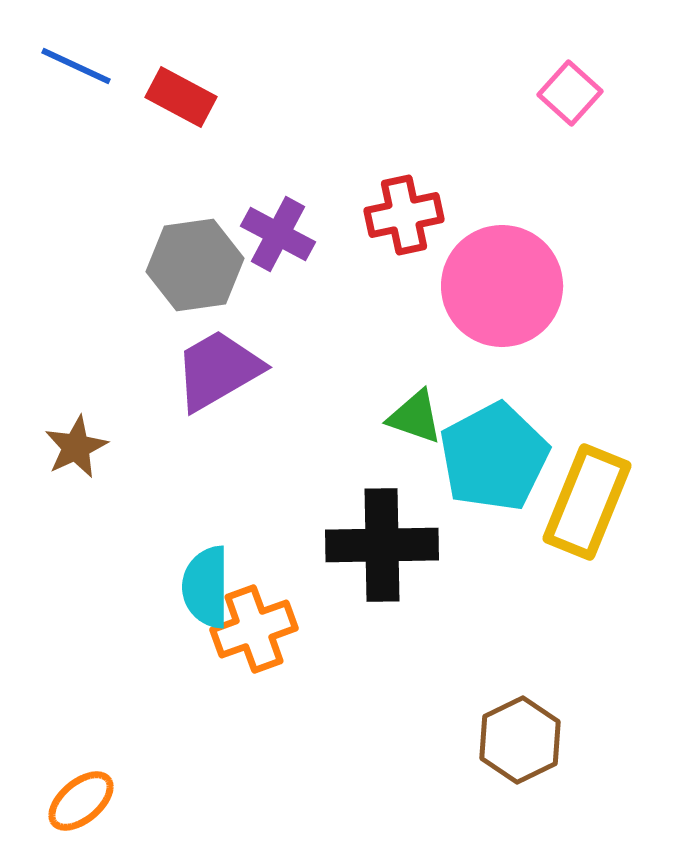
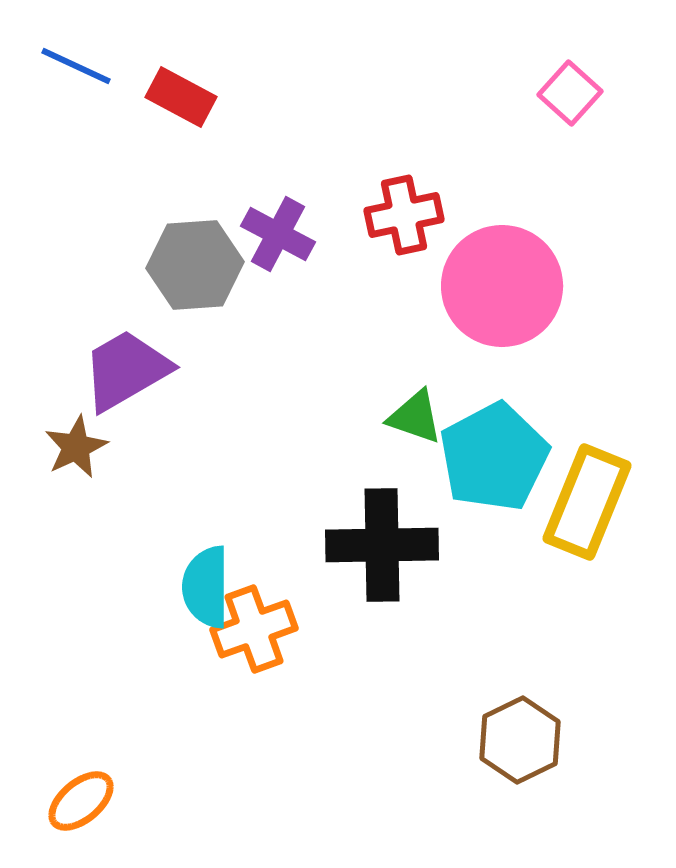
gray hexagon: rotated 4 degrees clockwise
purple trapezoid: moved 92 px left
